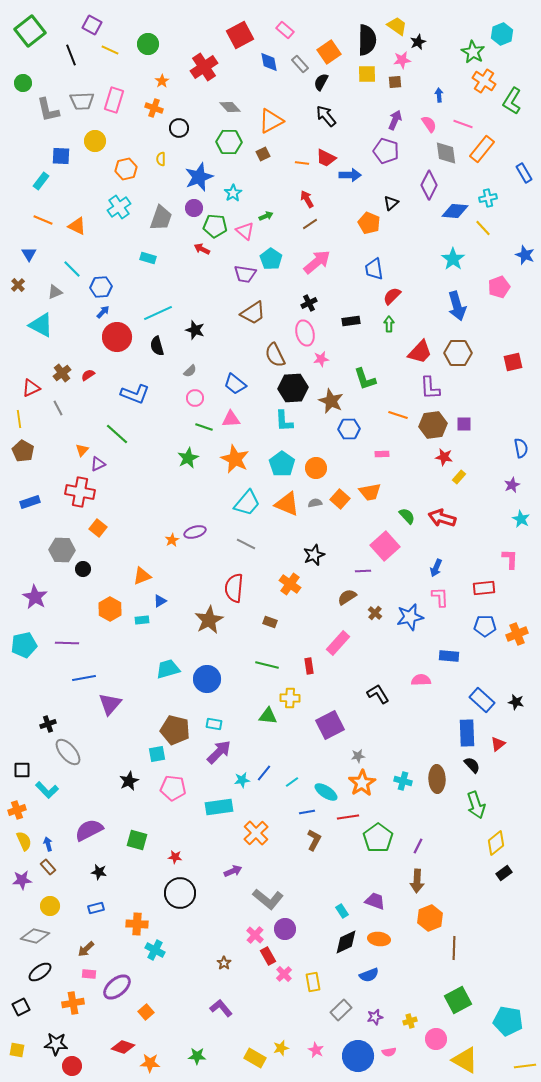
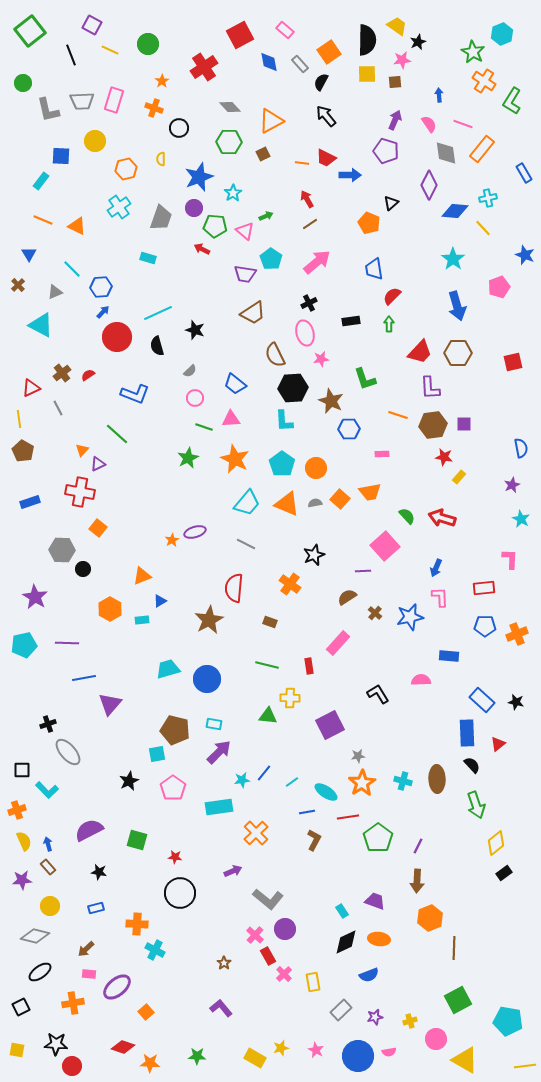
pink pentagon at (173, 788): rotated 30 degrees clockwise
